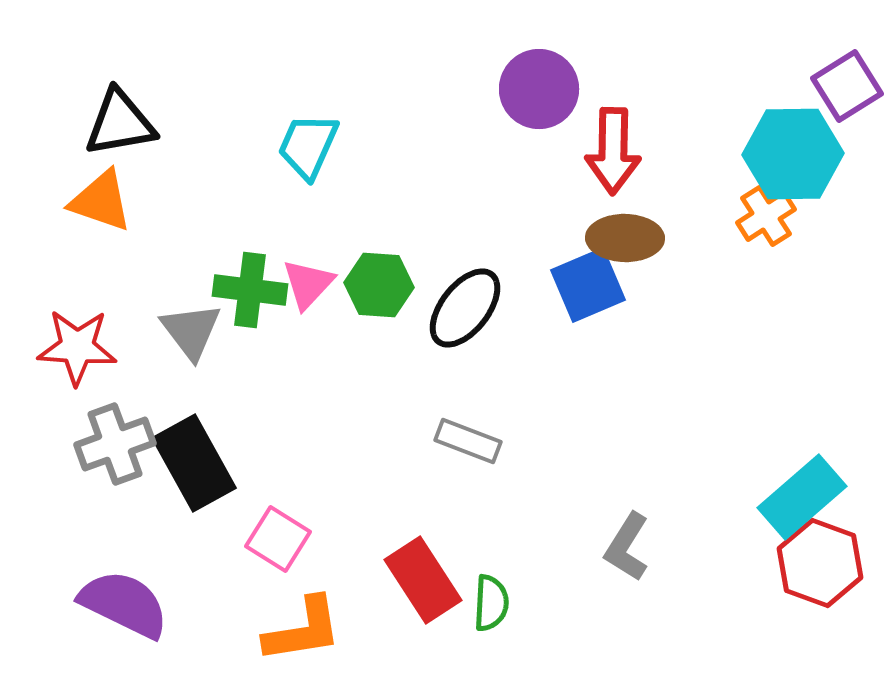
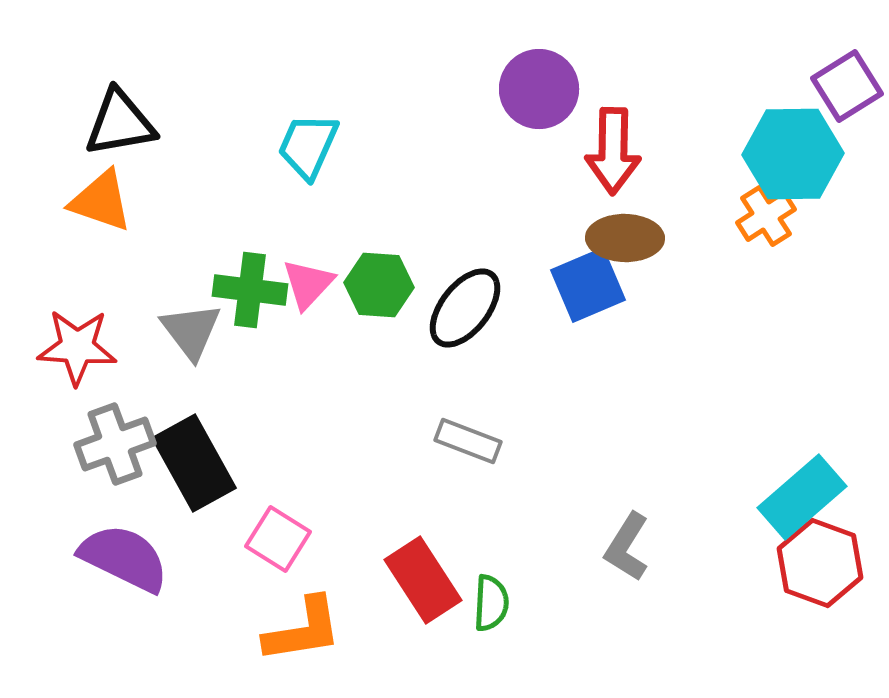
purple semicircle: moved 46 px up
